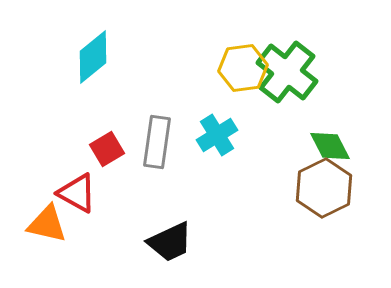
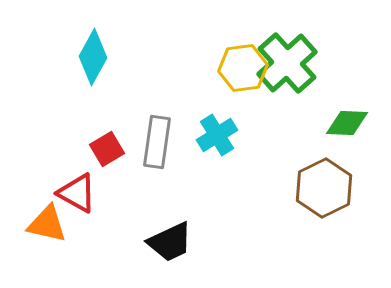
cyan diamond: rotated 22 degrees counterclockwise
green cross: moved 9 px up; rotated 10 degrees clockwise
green diamond: moved 17 px right, 23 px up; rotated 60 degrees counterclockwise
